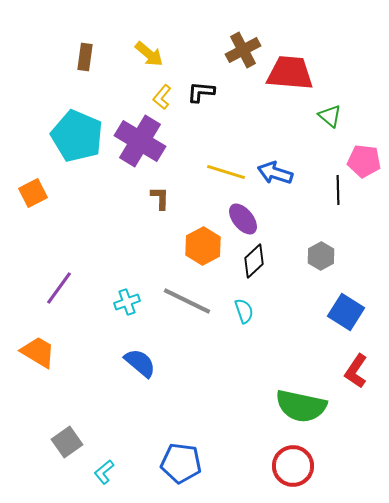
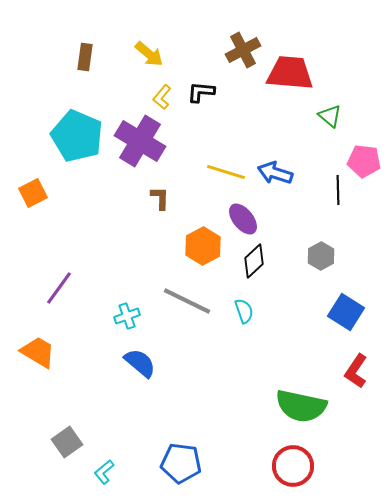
cyan cross: moved 14 px down
